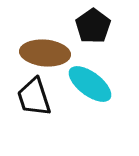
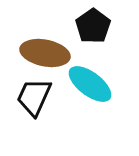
brown ellipse: rotated 6 degrees clockwise
black trapezoid: rotated 42 degrees clockwise
